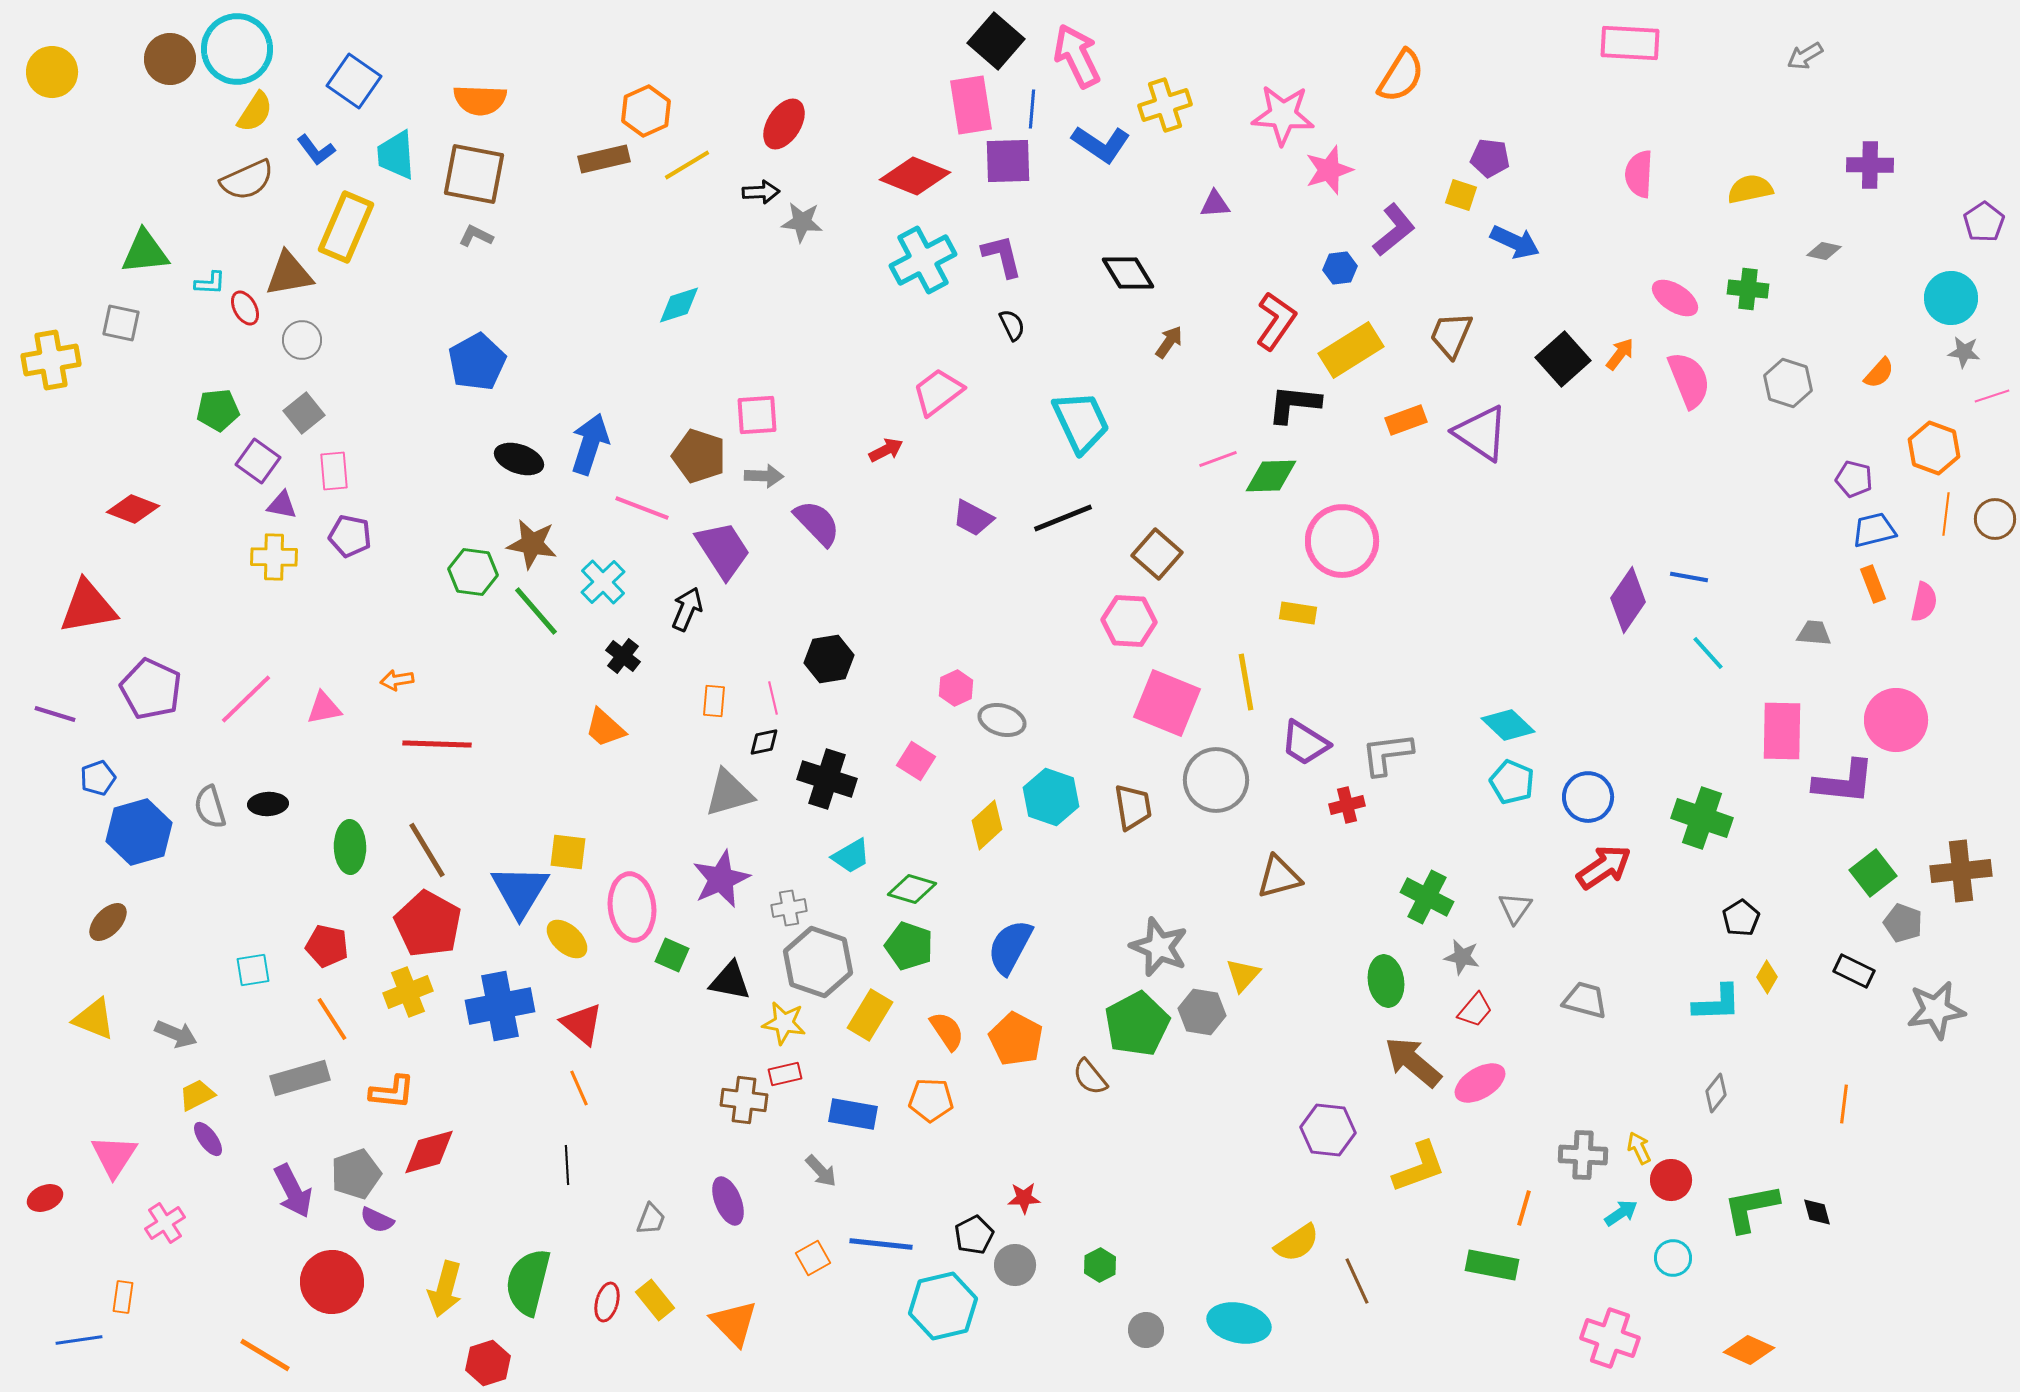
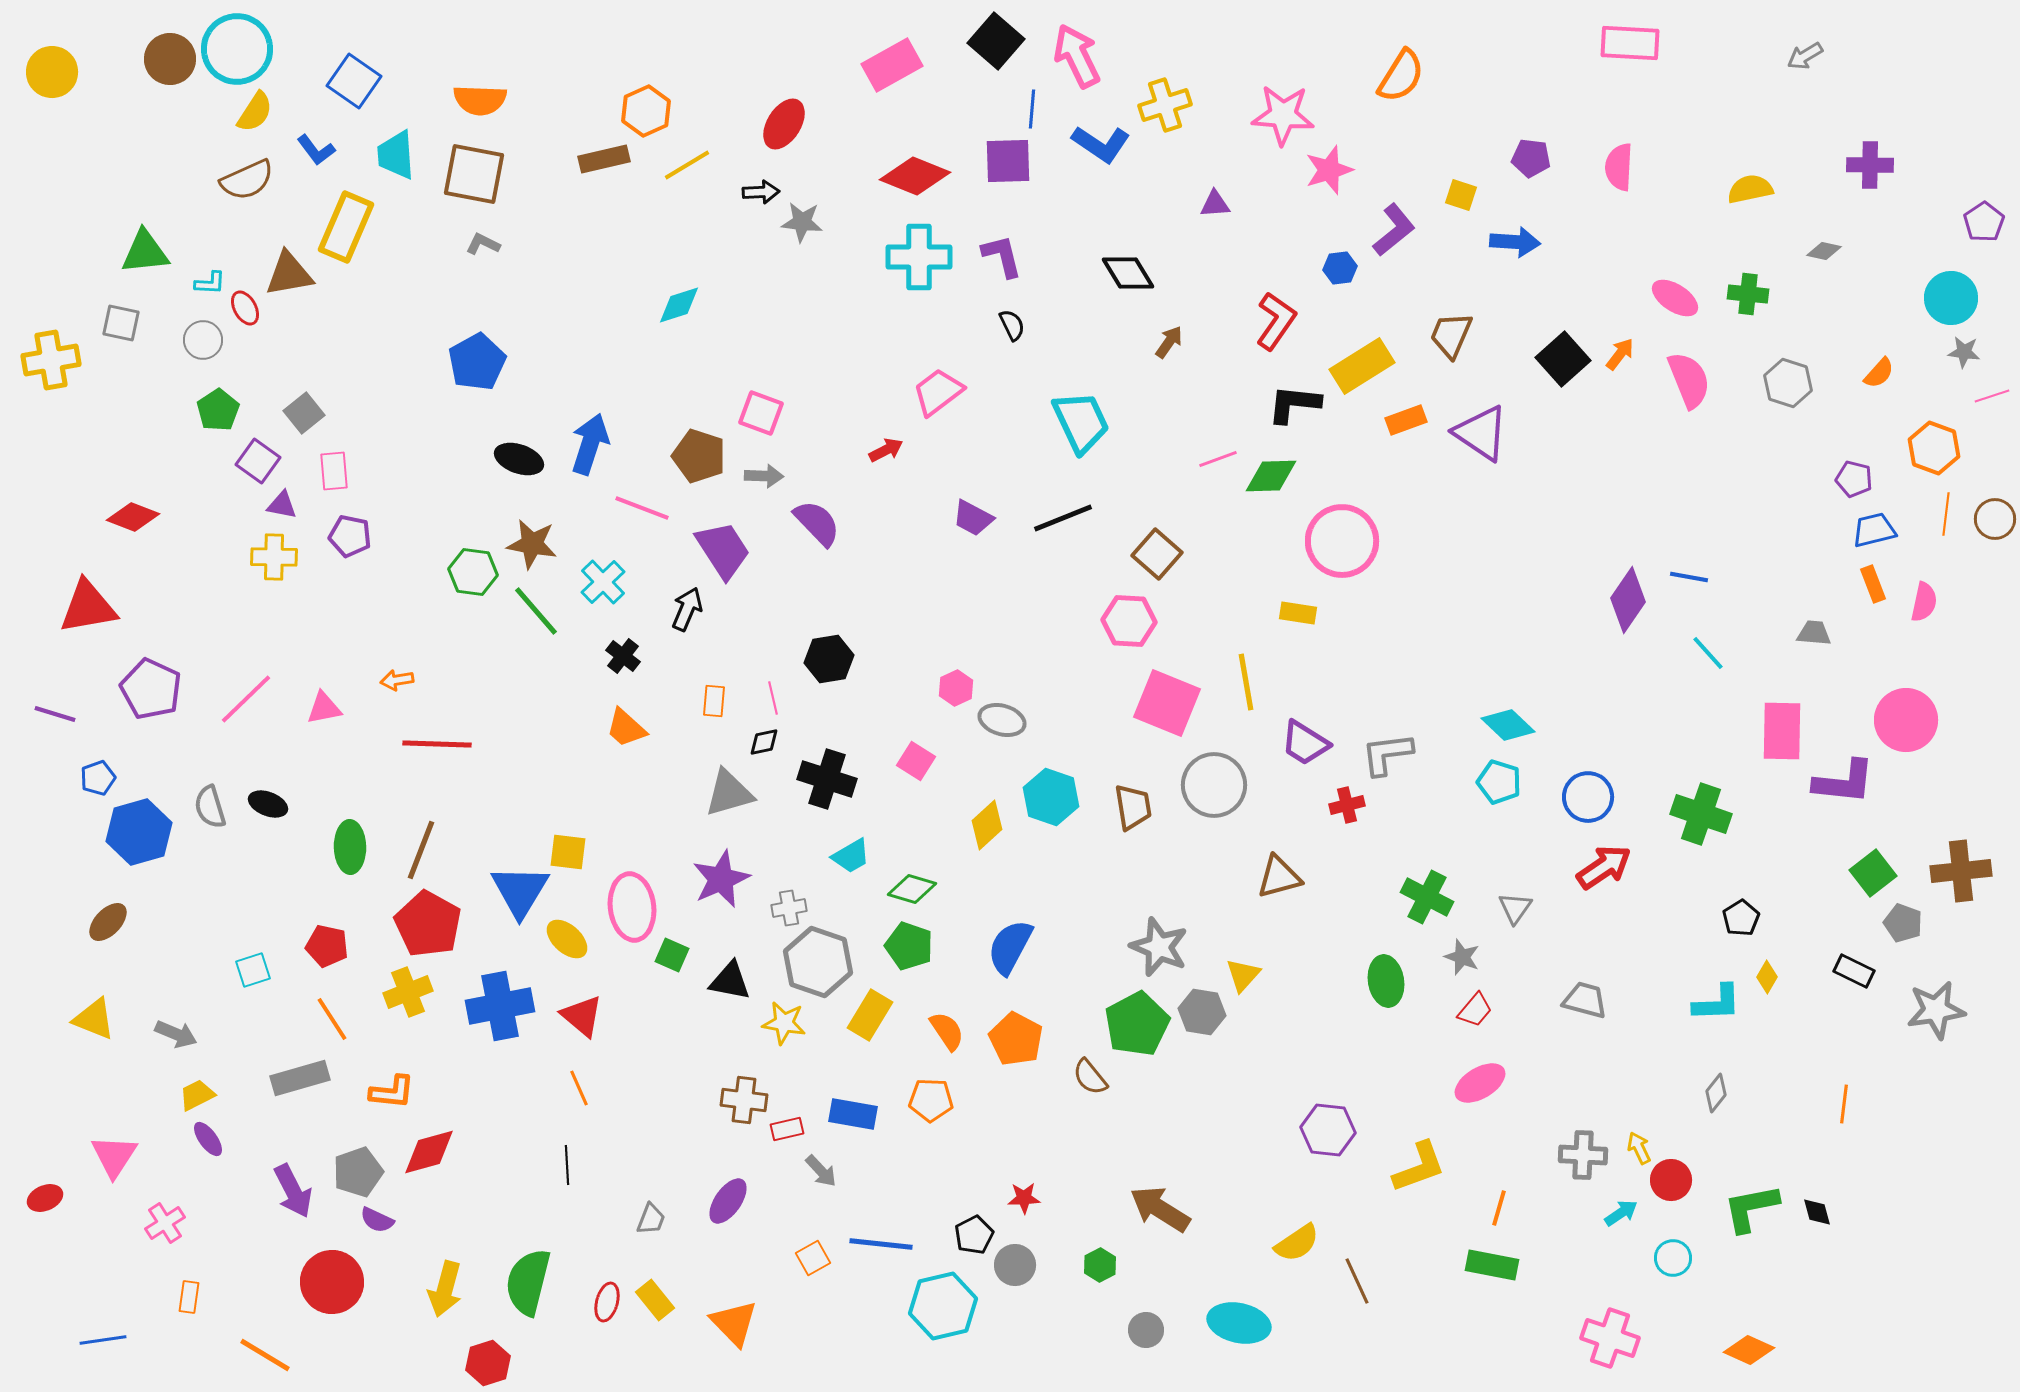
pink rectangle at (971, 105): moved 79 px left, 40 px up; rotated 70 degrees clockwise
purple pentagon at (1490, 158): moved 41 px right
pink semicircle at (1639, 174): moved 20 px left, 7 px up
gray L-shape at (476, 236): moved 7 px right, 8 px down
blue arrow at (1515, 242): rotated 21 degrees counterclockwise
cyan cross at (923, 260): moved 4 px left, 3 px up; rotated 28 degrees clockwise
green cross at (1748, 289): moved 5 px down
gray circle at (302, 340): moved 99 px left
yellow rectangle at (1351, 350): moved 11 px right, 16 px down
green pentagon at (218, 410): rotated 27 degrees counterclockwise
pink square at (757, 415): moved 4 px right, 2 px up; rotated 24 degrees clockwise
red diamond at (133, 509): moved 8 px down
pink circle at (1896, 720): moved 10 px right
orange trapezoid at (605, 728): moved 21 px right
gray circle at (1216, 780): moved 2 px left, 5 px down
cyan pentagon at (1512, 782): moved 13 px left; rotated 6 degrees counterclockwise
black ellipse at (268, 804): rotated 24 degrees clockwise
green cross at (1702, 818): moved 1 px left, 4 px up
brown line at (427, 850): moved 6 px left; rotated 52 degrees clockwise
gray star at (1462, 957): rotated 9 degrees clockwise
cyan square at (253, 970): rotated 9 degrees counterclockwise
red triangle at (582, 1024): moved 8 px up
brown arrow at (1413, 1062): moved 253 px left, 147 px down; rotated 8 degrees counterclockwise
red rectangle at (785, 1074): moved 2 px right, 55 px down
gray pentagon at (356, 1174): moved 2 px right, 2 px up
purple ellipse at (728, 1201): rotated 57 degrees clockwise
orange line at (1524, 1208): moved 25 px left
orange rectangle at (123, 1297): moved 66 px right
blue line at (79, 1340): moved 24 px right
